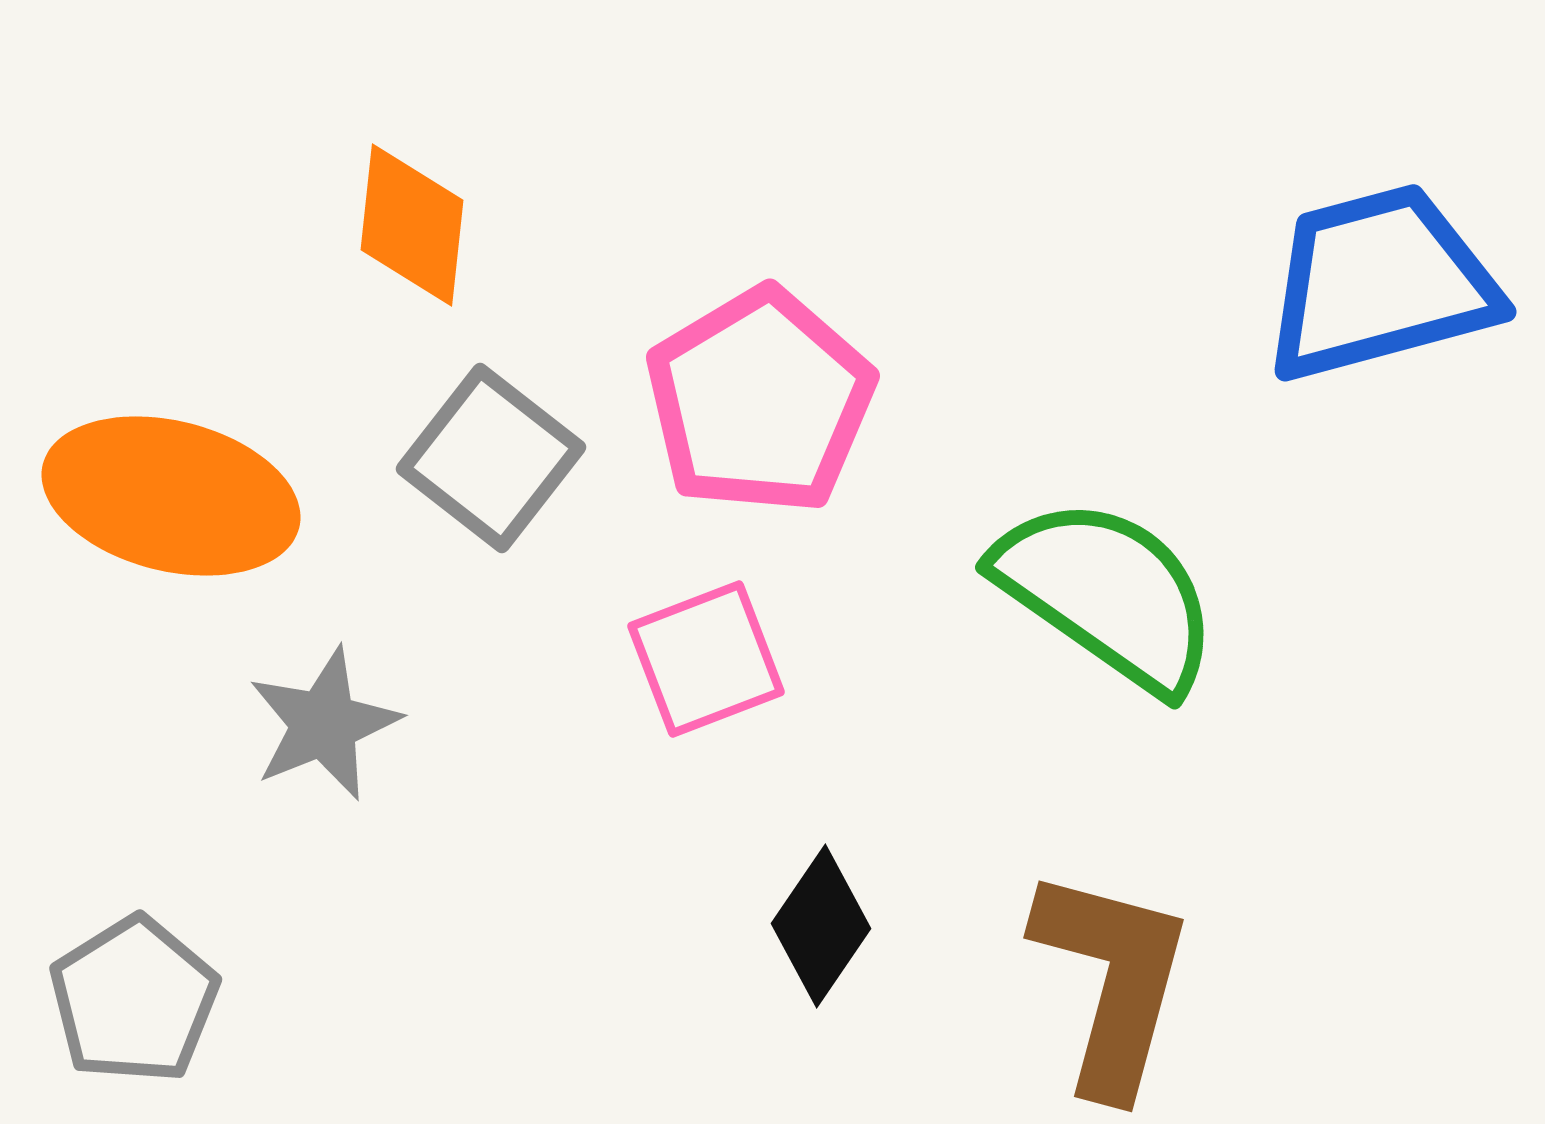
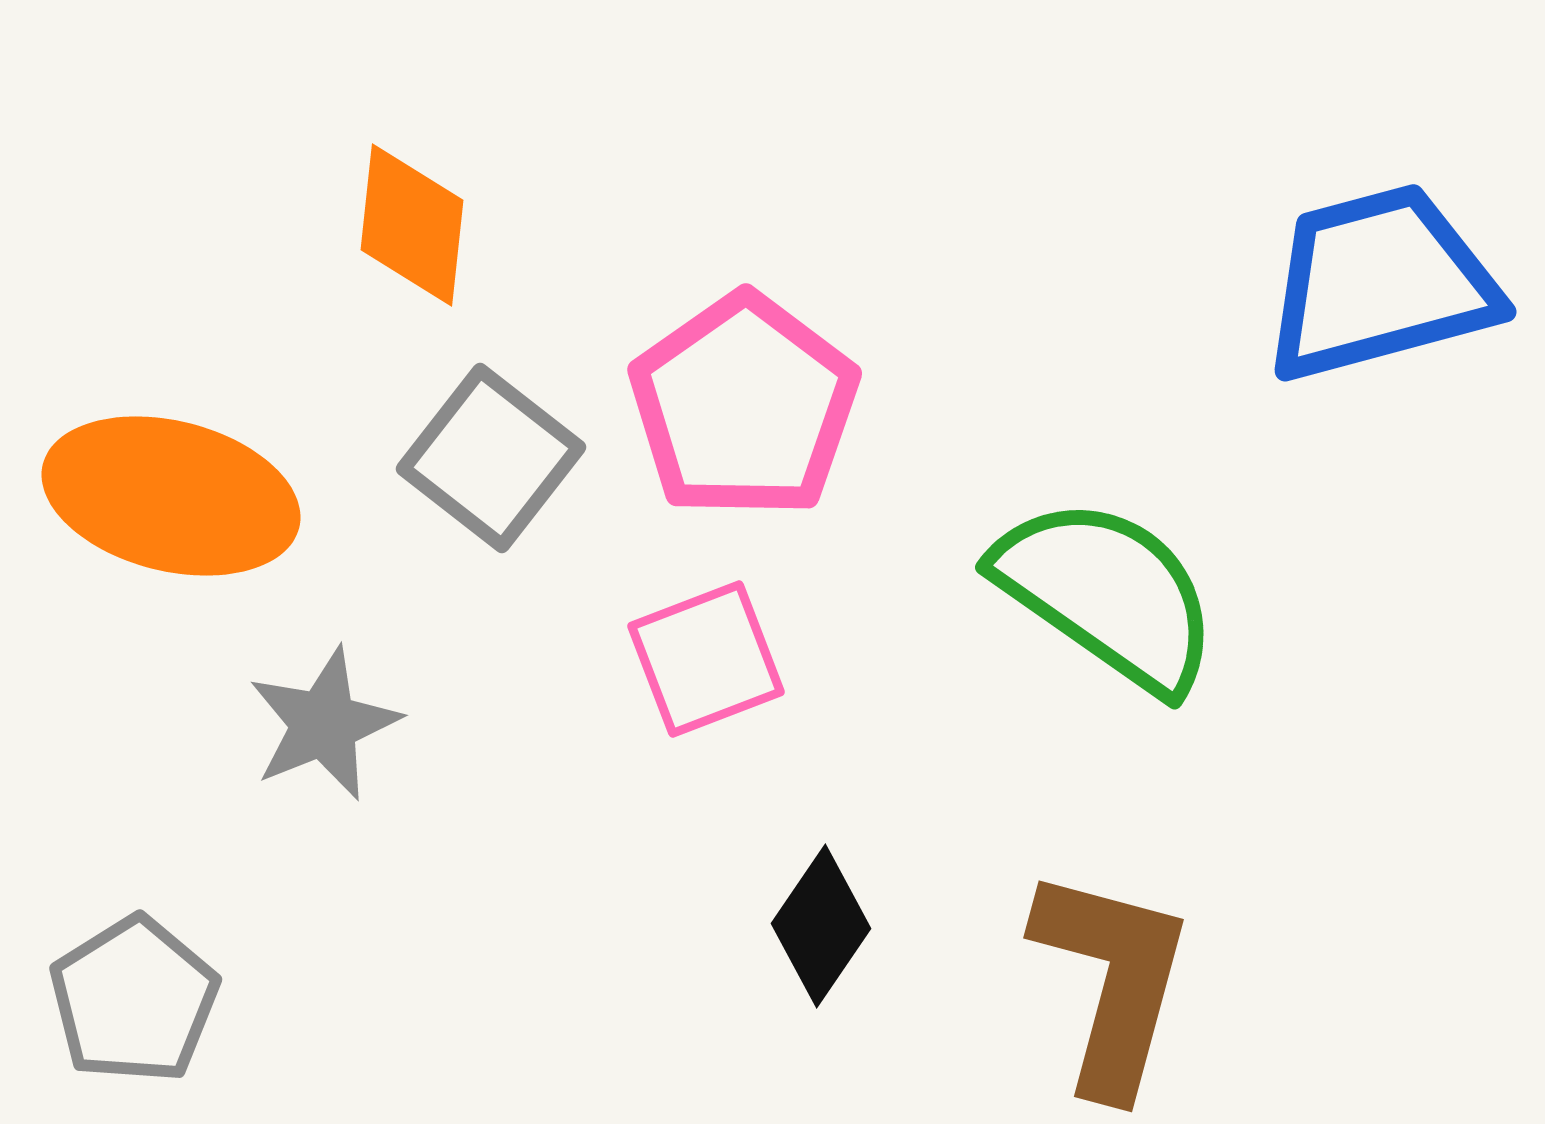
pink pentagon: moved 16 px left, 5 px down; rotated 4 degrees counterclockwise
